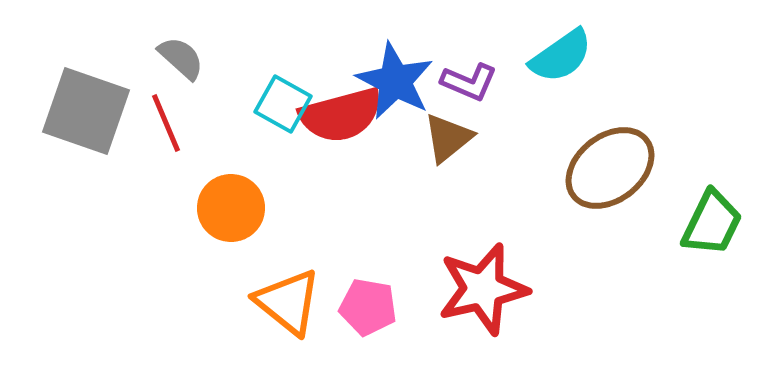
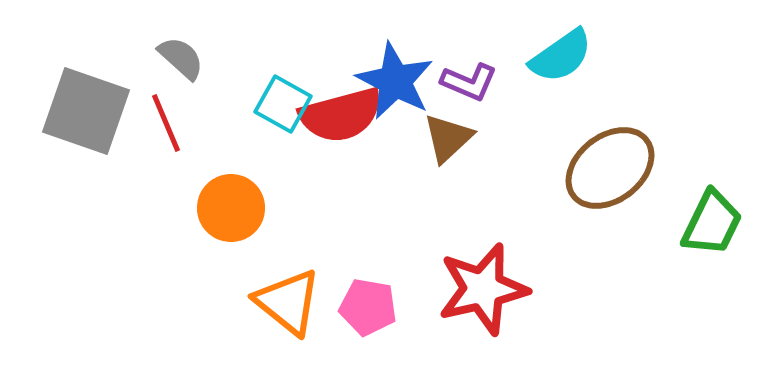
brown triangle: rotated 4 degrees counterclockwise
